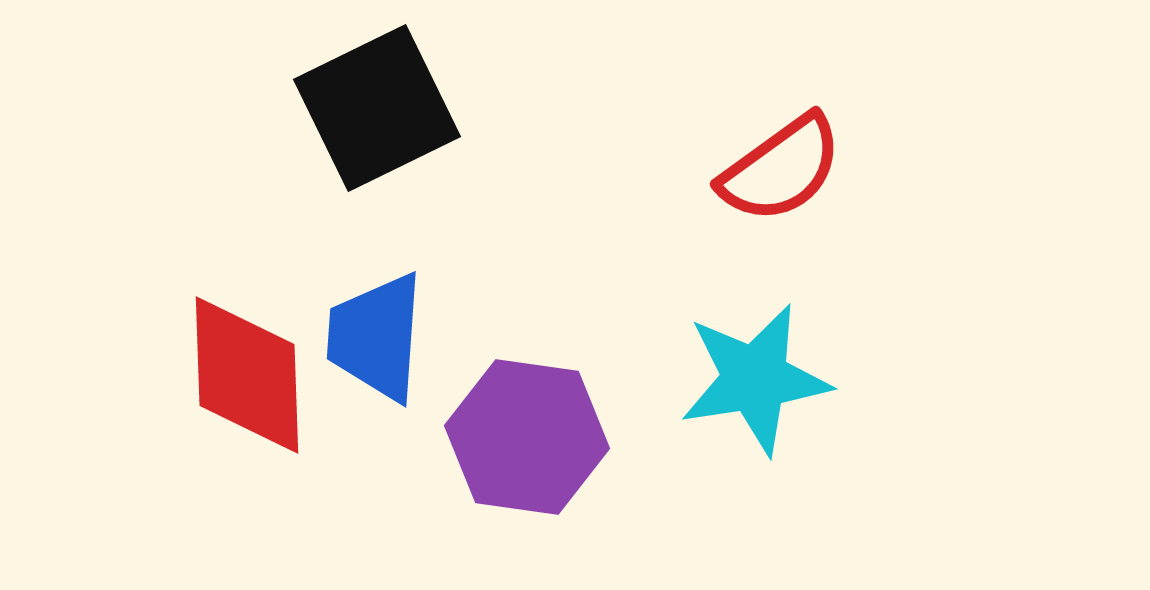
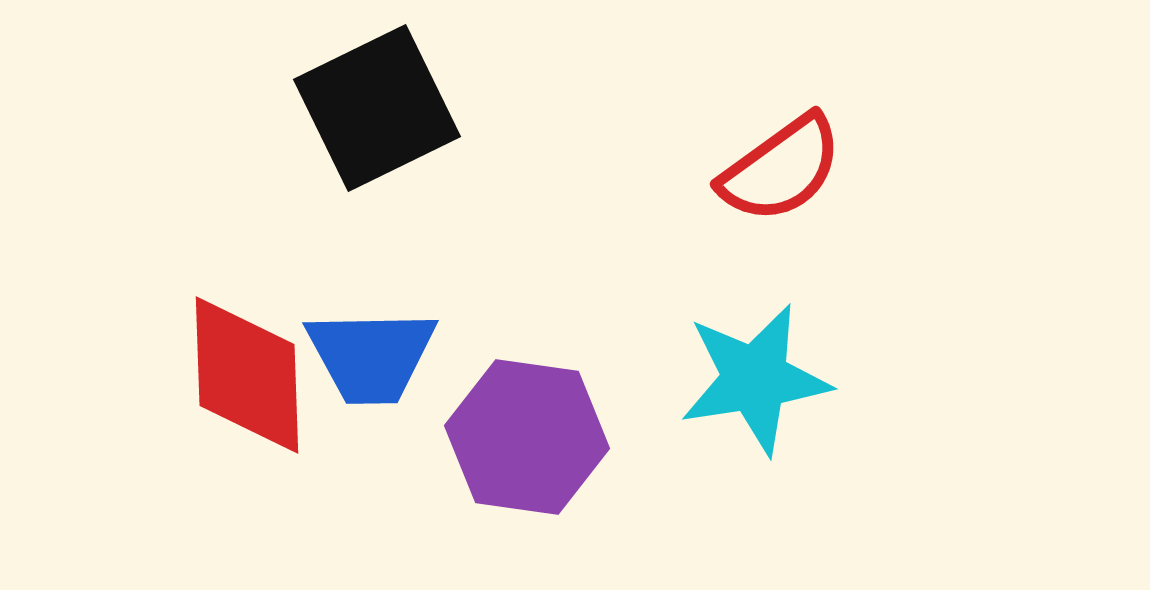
blue trapezoid: moved 5 px left, 19 px down; rotated 95 degrees counterclockwise
